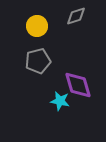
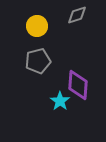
gray diamond: moved 1 px right, 1 px up
purple diamond: rotated 20 degrees clockwise
cyan star: rotated 24 degrees clockwise
